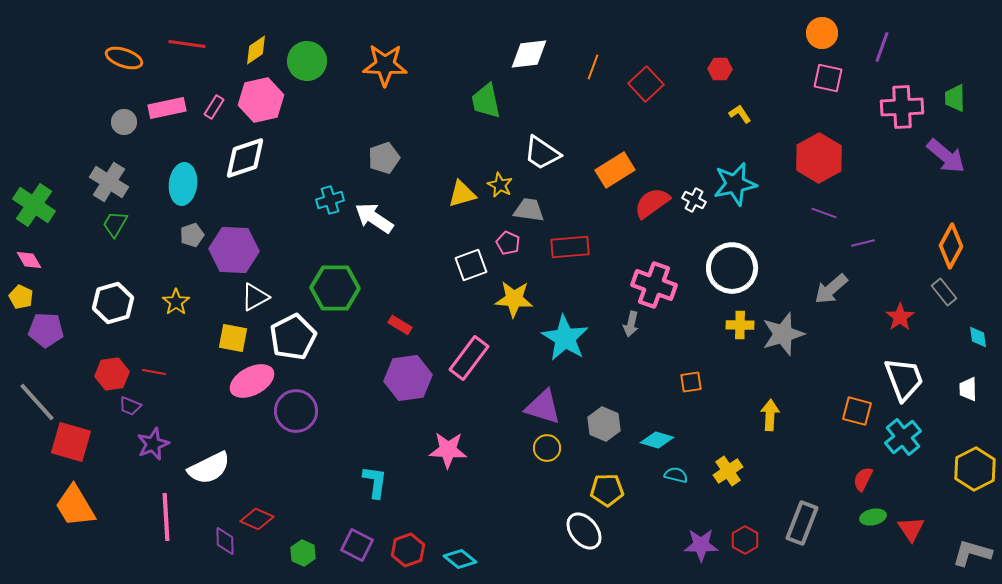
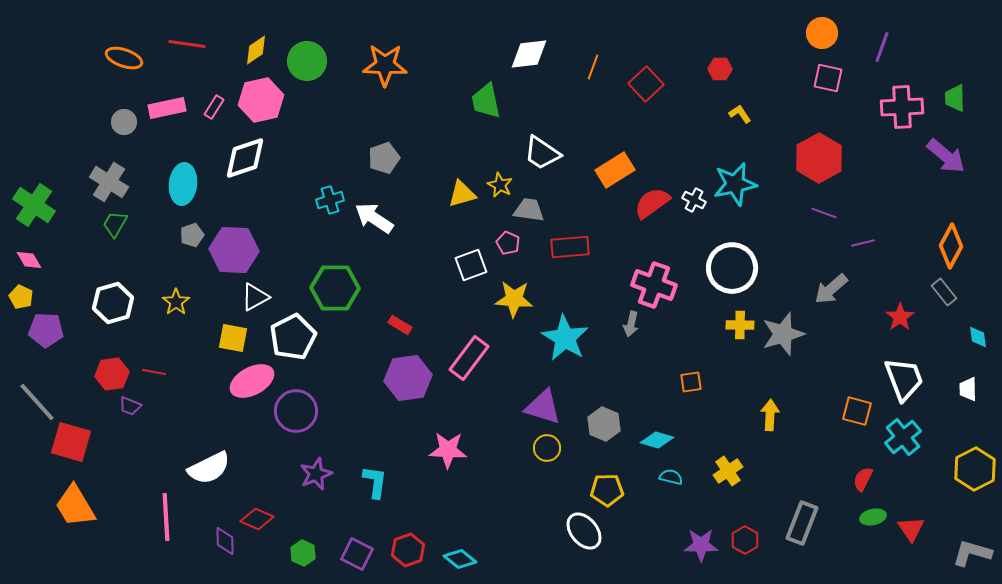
purple star at (153, 444): moved 163 px right, 30 px down
cyan semicircle at (676, 475): moved 5 px left, 2 px down
purple square at (357, 545): moved 9 px down
